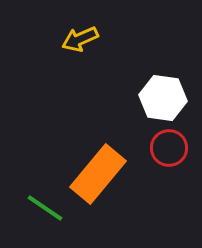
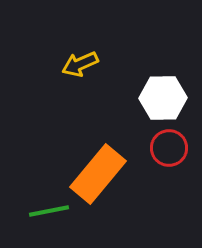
yellow arrow: moved 25 px down
white hexagon: rotated 9 degrees counterclockwise
green line: moved 4 px right, 3 px down; rotated 45 degrees counterclockwise
